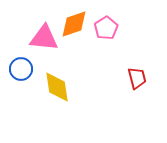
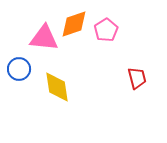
pink pentagon: moved 2 px down
blue circle: moved 2 px left
